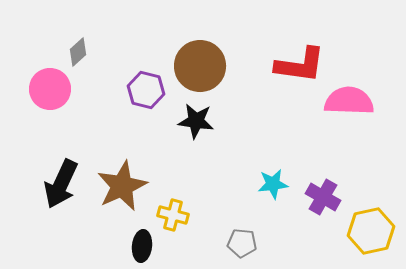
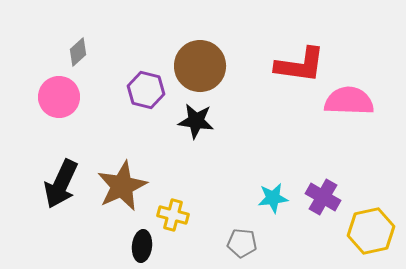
pink circle: moved 9 px right, 8 px down
cyan star: moved 14 px down
